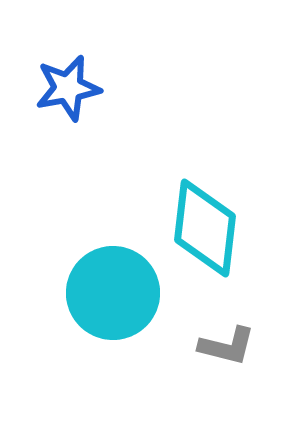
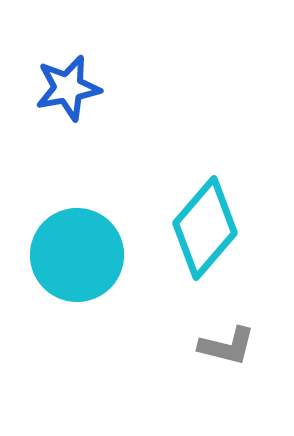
cyan diamond: rotated 34 degrees clockwise
cyan circle: moved 36 px left, 38 px up
